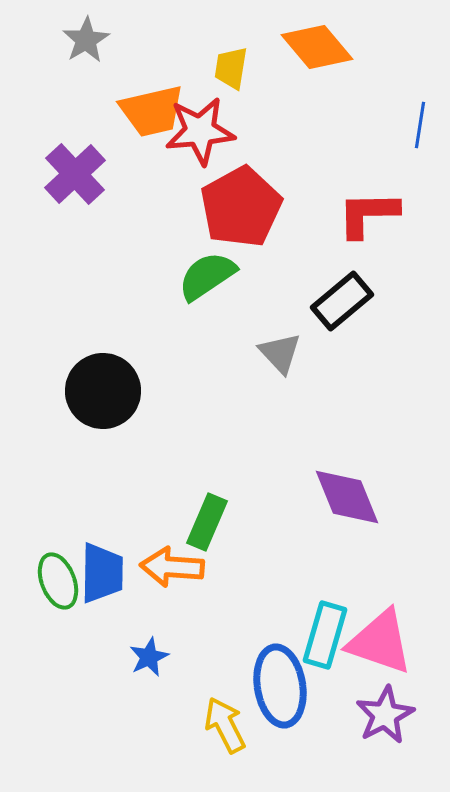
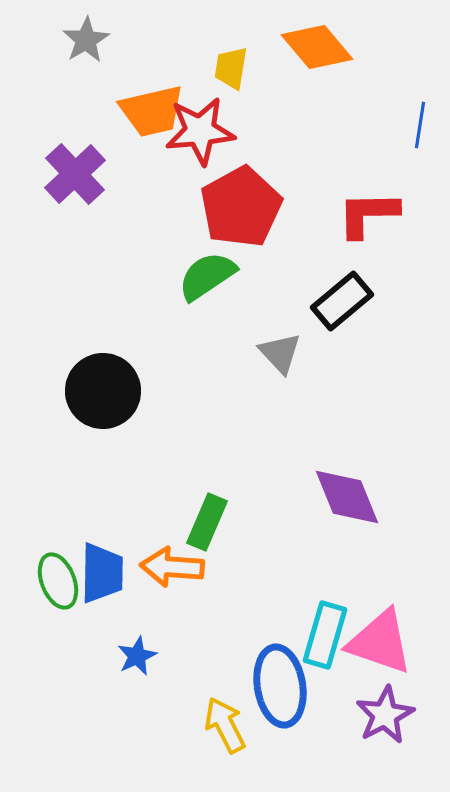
blue star: moved 12 px left, 1 px up
